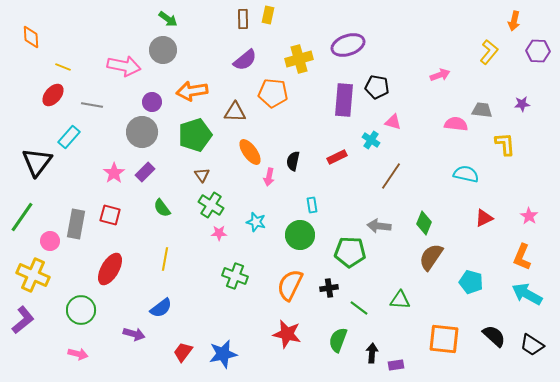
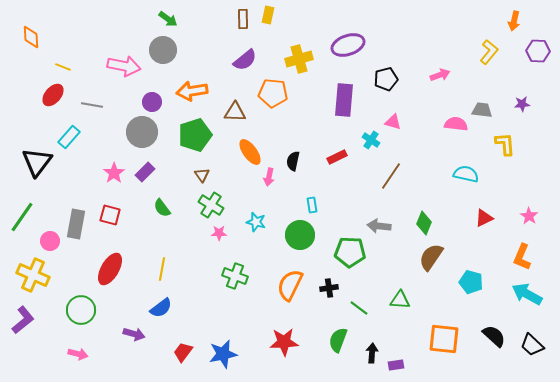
black pentagon at (377, 87): moved 9 px right, 8 px up; rotated 25 degrees counterclockwise
yellow line at (165, 259): moved 3 px left, 10 px down
red star at (287, 334): moved 3 px left, 8 px down; rotated 16 degrees counterclockwise
black trapezoid at (532, 345): rotated 10 degrees clockwise
